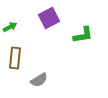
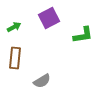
green arrow: moved 4 px right
gray semicircle: moved 3 px right, 1 px down
